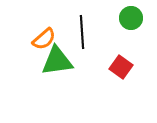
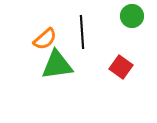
green circle: moved 1 px right, 2 px up
orange semicircle: moved 1 px right
green triangle: moved 4 px down
